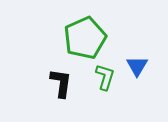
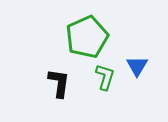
green pentagon: moved 2 px right, 1 px up
black L-shape: moved 2 px left
